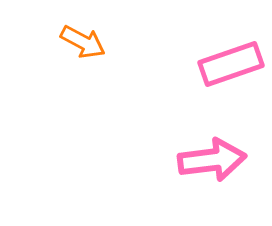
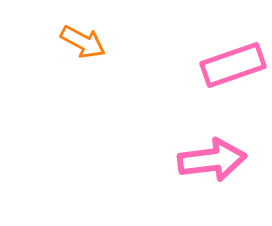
pink rectangle: moved 2 px right, 1 px down
